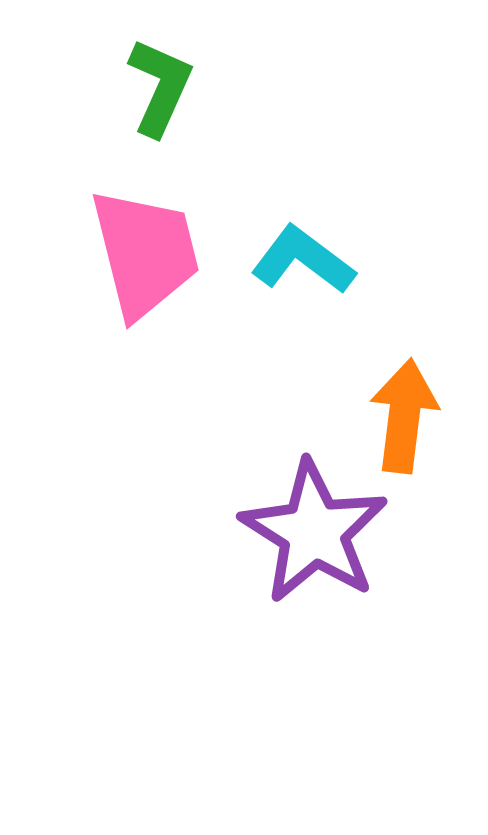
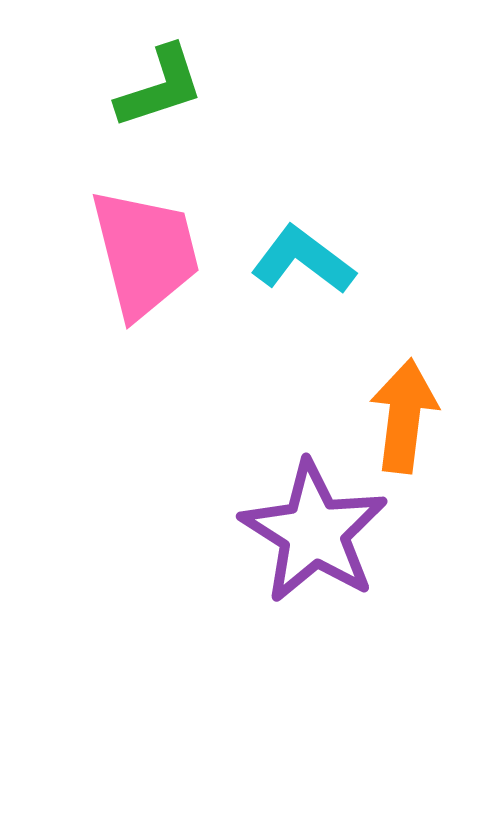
green L-shape: rotated 48 degrees clockwise
